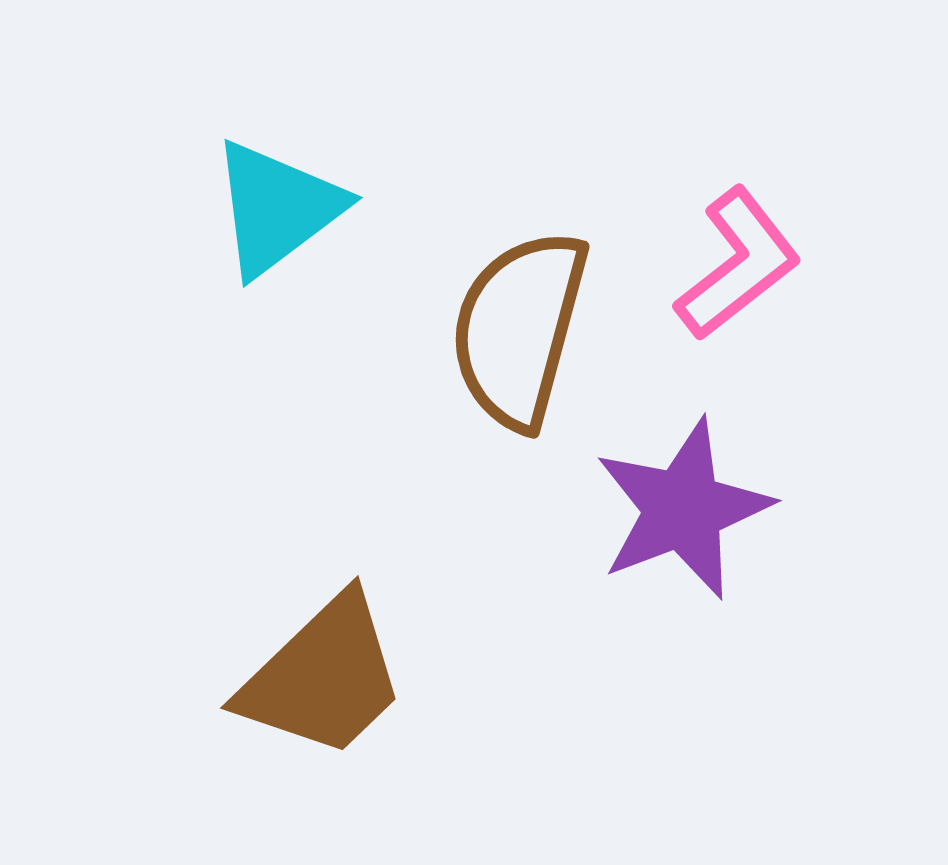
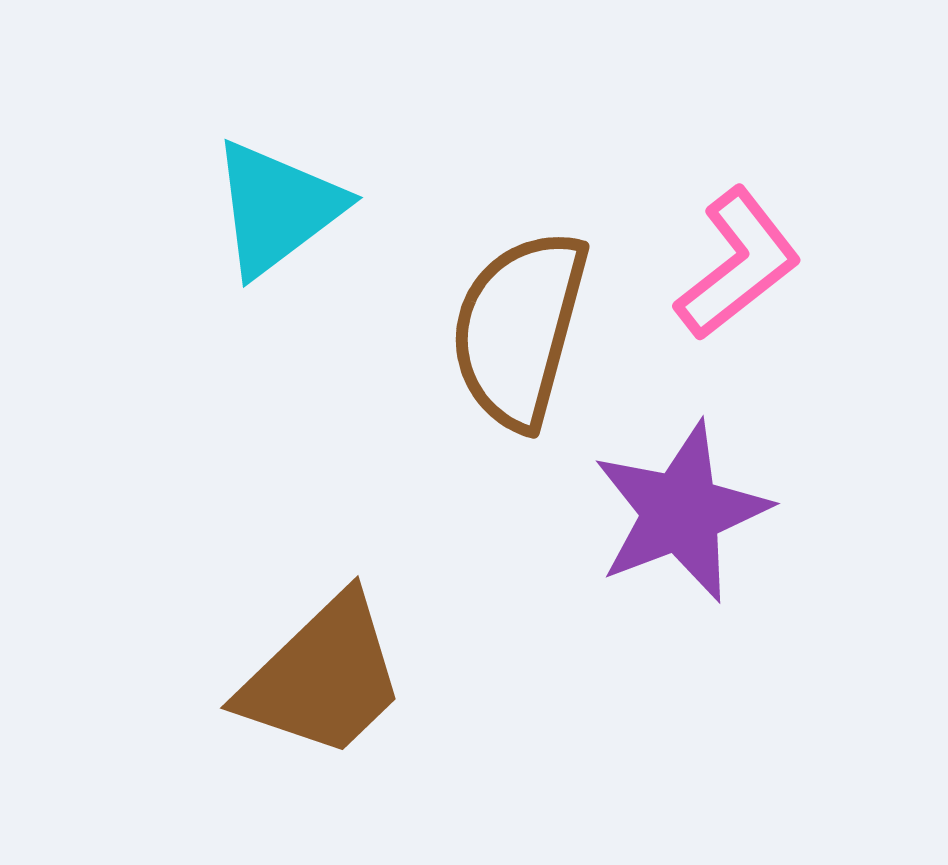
purple star: moved 2 px left, 3 px down
